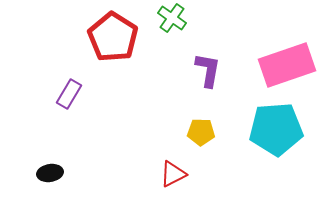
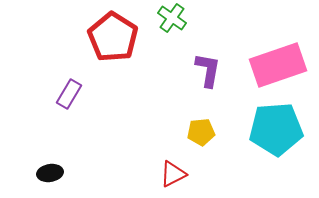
pink rectangle: moved 9 px left
yellow pentagon: rotated 8 degrees counterclockwise
